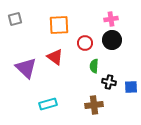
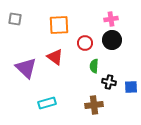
gray square: rotated 24 degrees clockwise
cyan rectangle: moved 1 px left, 1 px up
